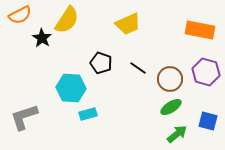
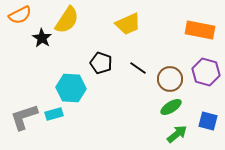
cyan rectangle: moved 34 px left
